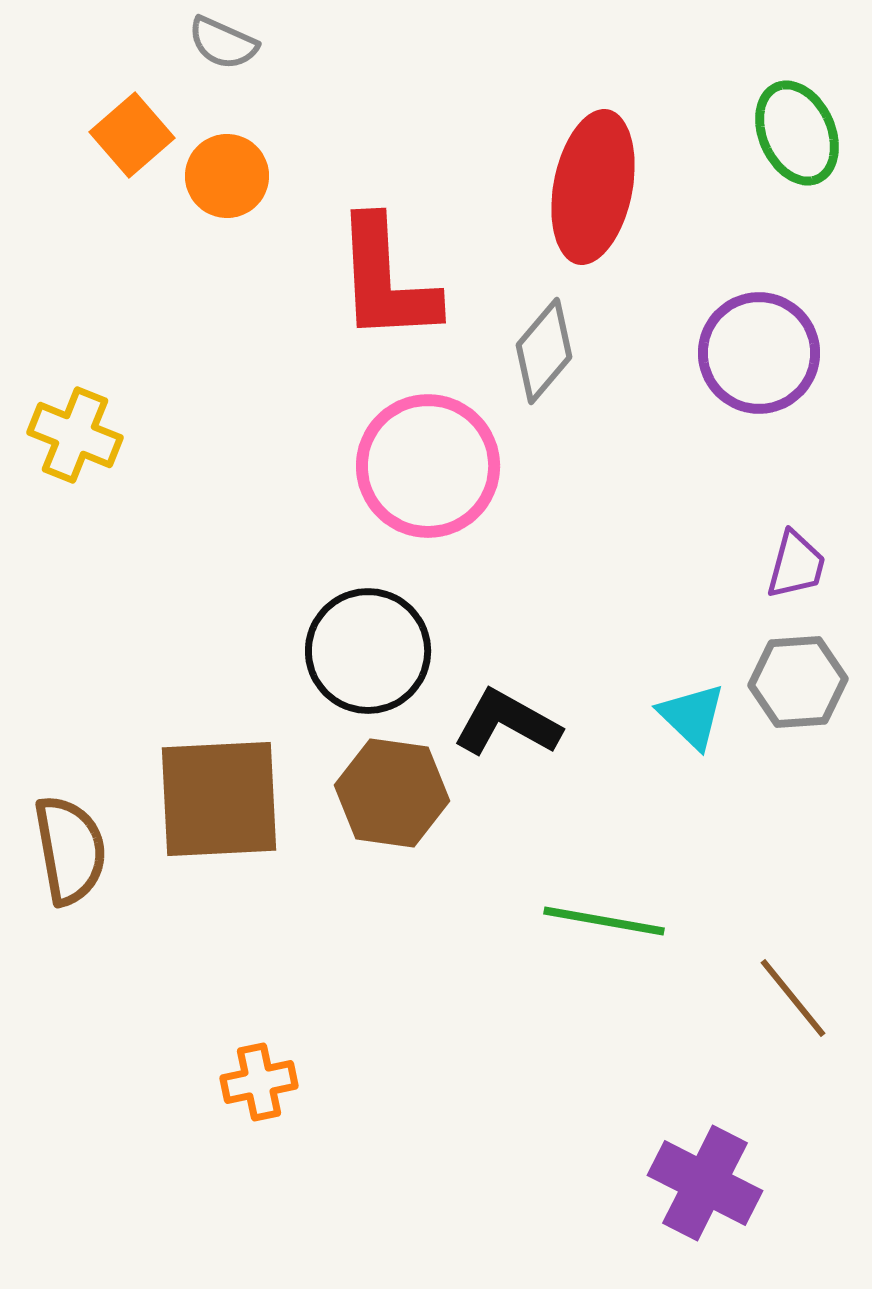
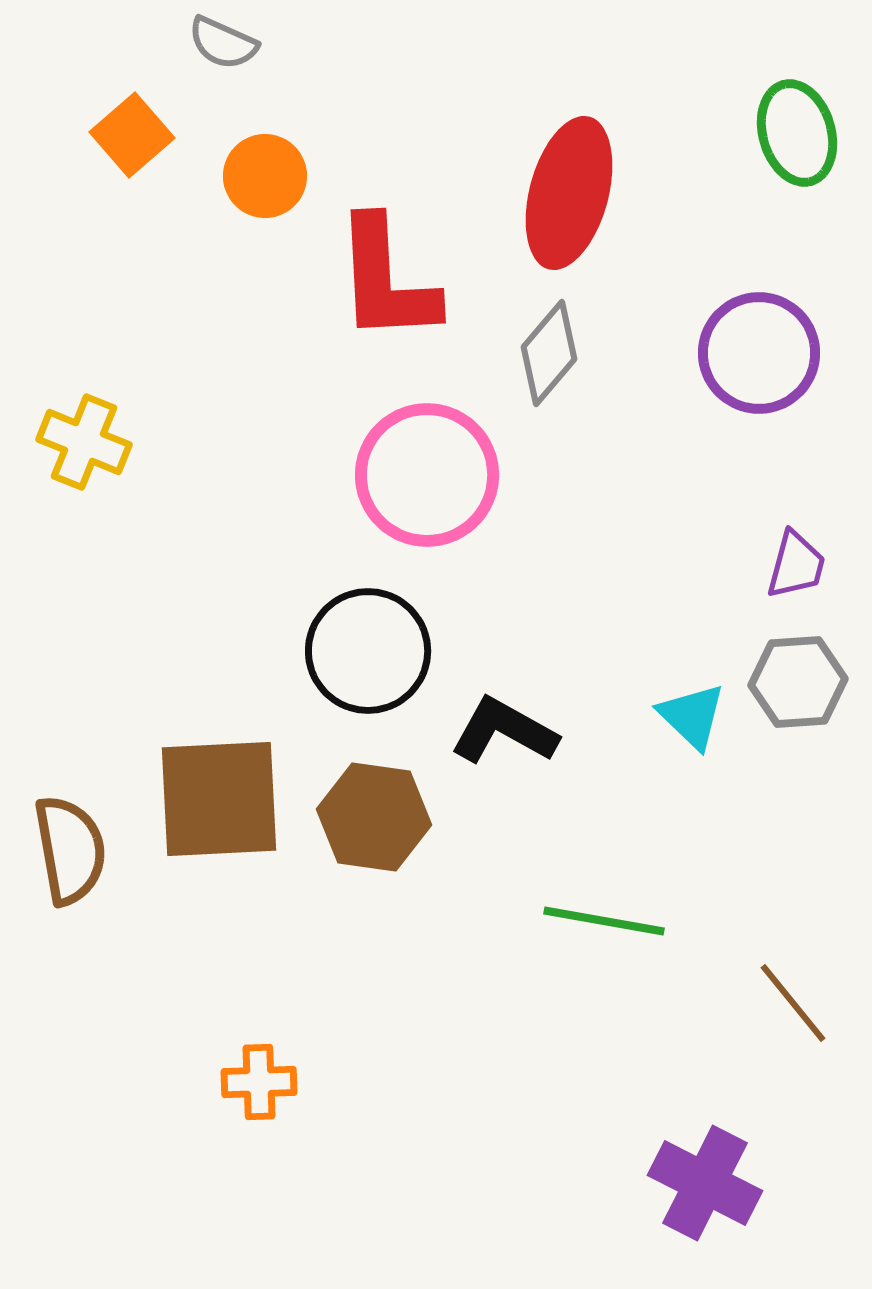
green ellipse: rotated 8 degrees clockwise
orange circle: moved 38 px right
red ellipse: moved 24 px left, 6 px down; rotated 4 degrees clockwise
gray diamond: moved 5 px right, 2 px down
yellow cross: moved 9 px right, 7 px down
pink circle: moved 1 px left, 9 px down
black L-shape: moved 3 px left, 8 px down
brown hexagon: moved 18 px left, 24 px down
brown line: moved 5 px down
orange cross: rotated 10 degrees clockwise
